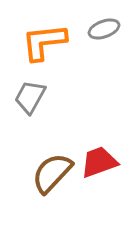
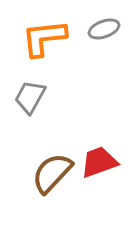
orange L-shape: moved 4 px up
